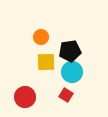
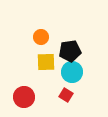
red circle: moved 1 px left
